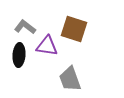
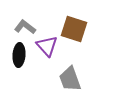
purple triangle: rotated 40 degrees clockwise
